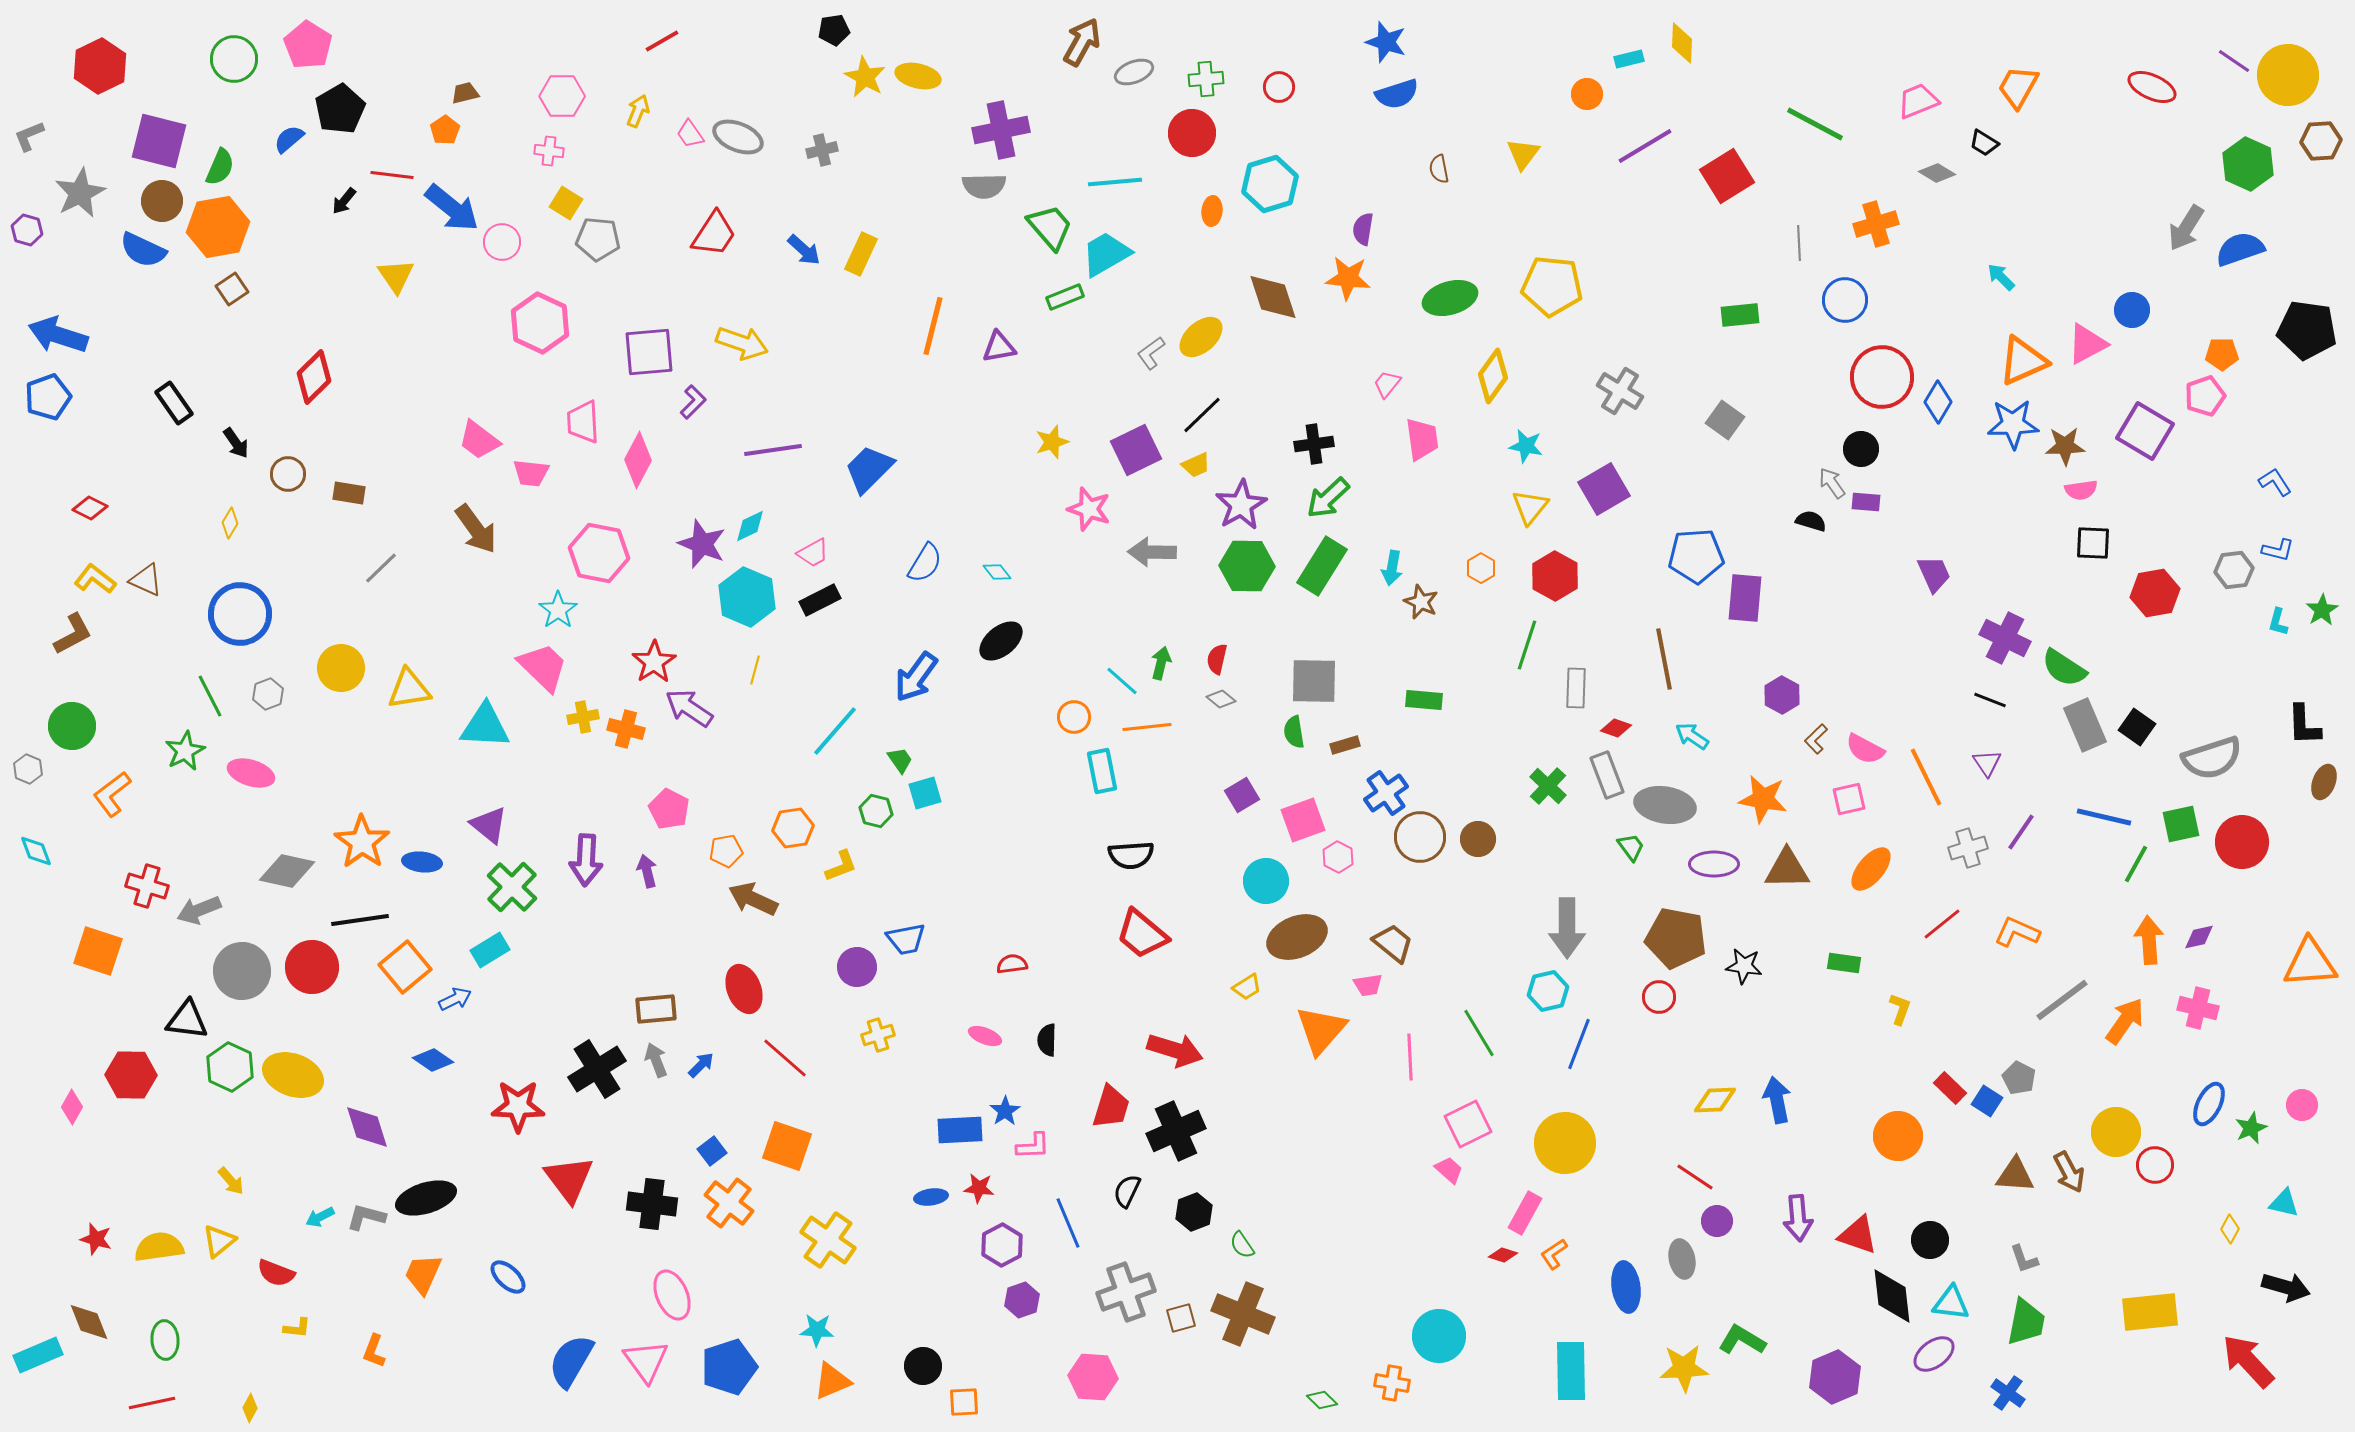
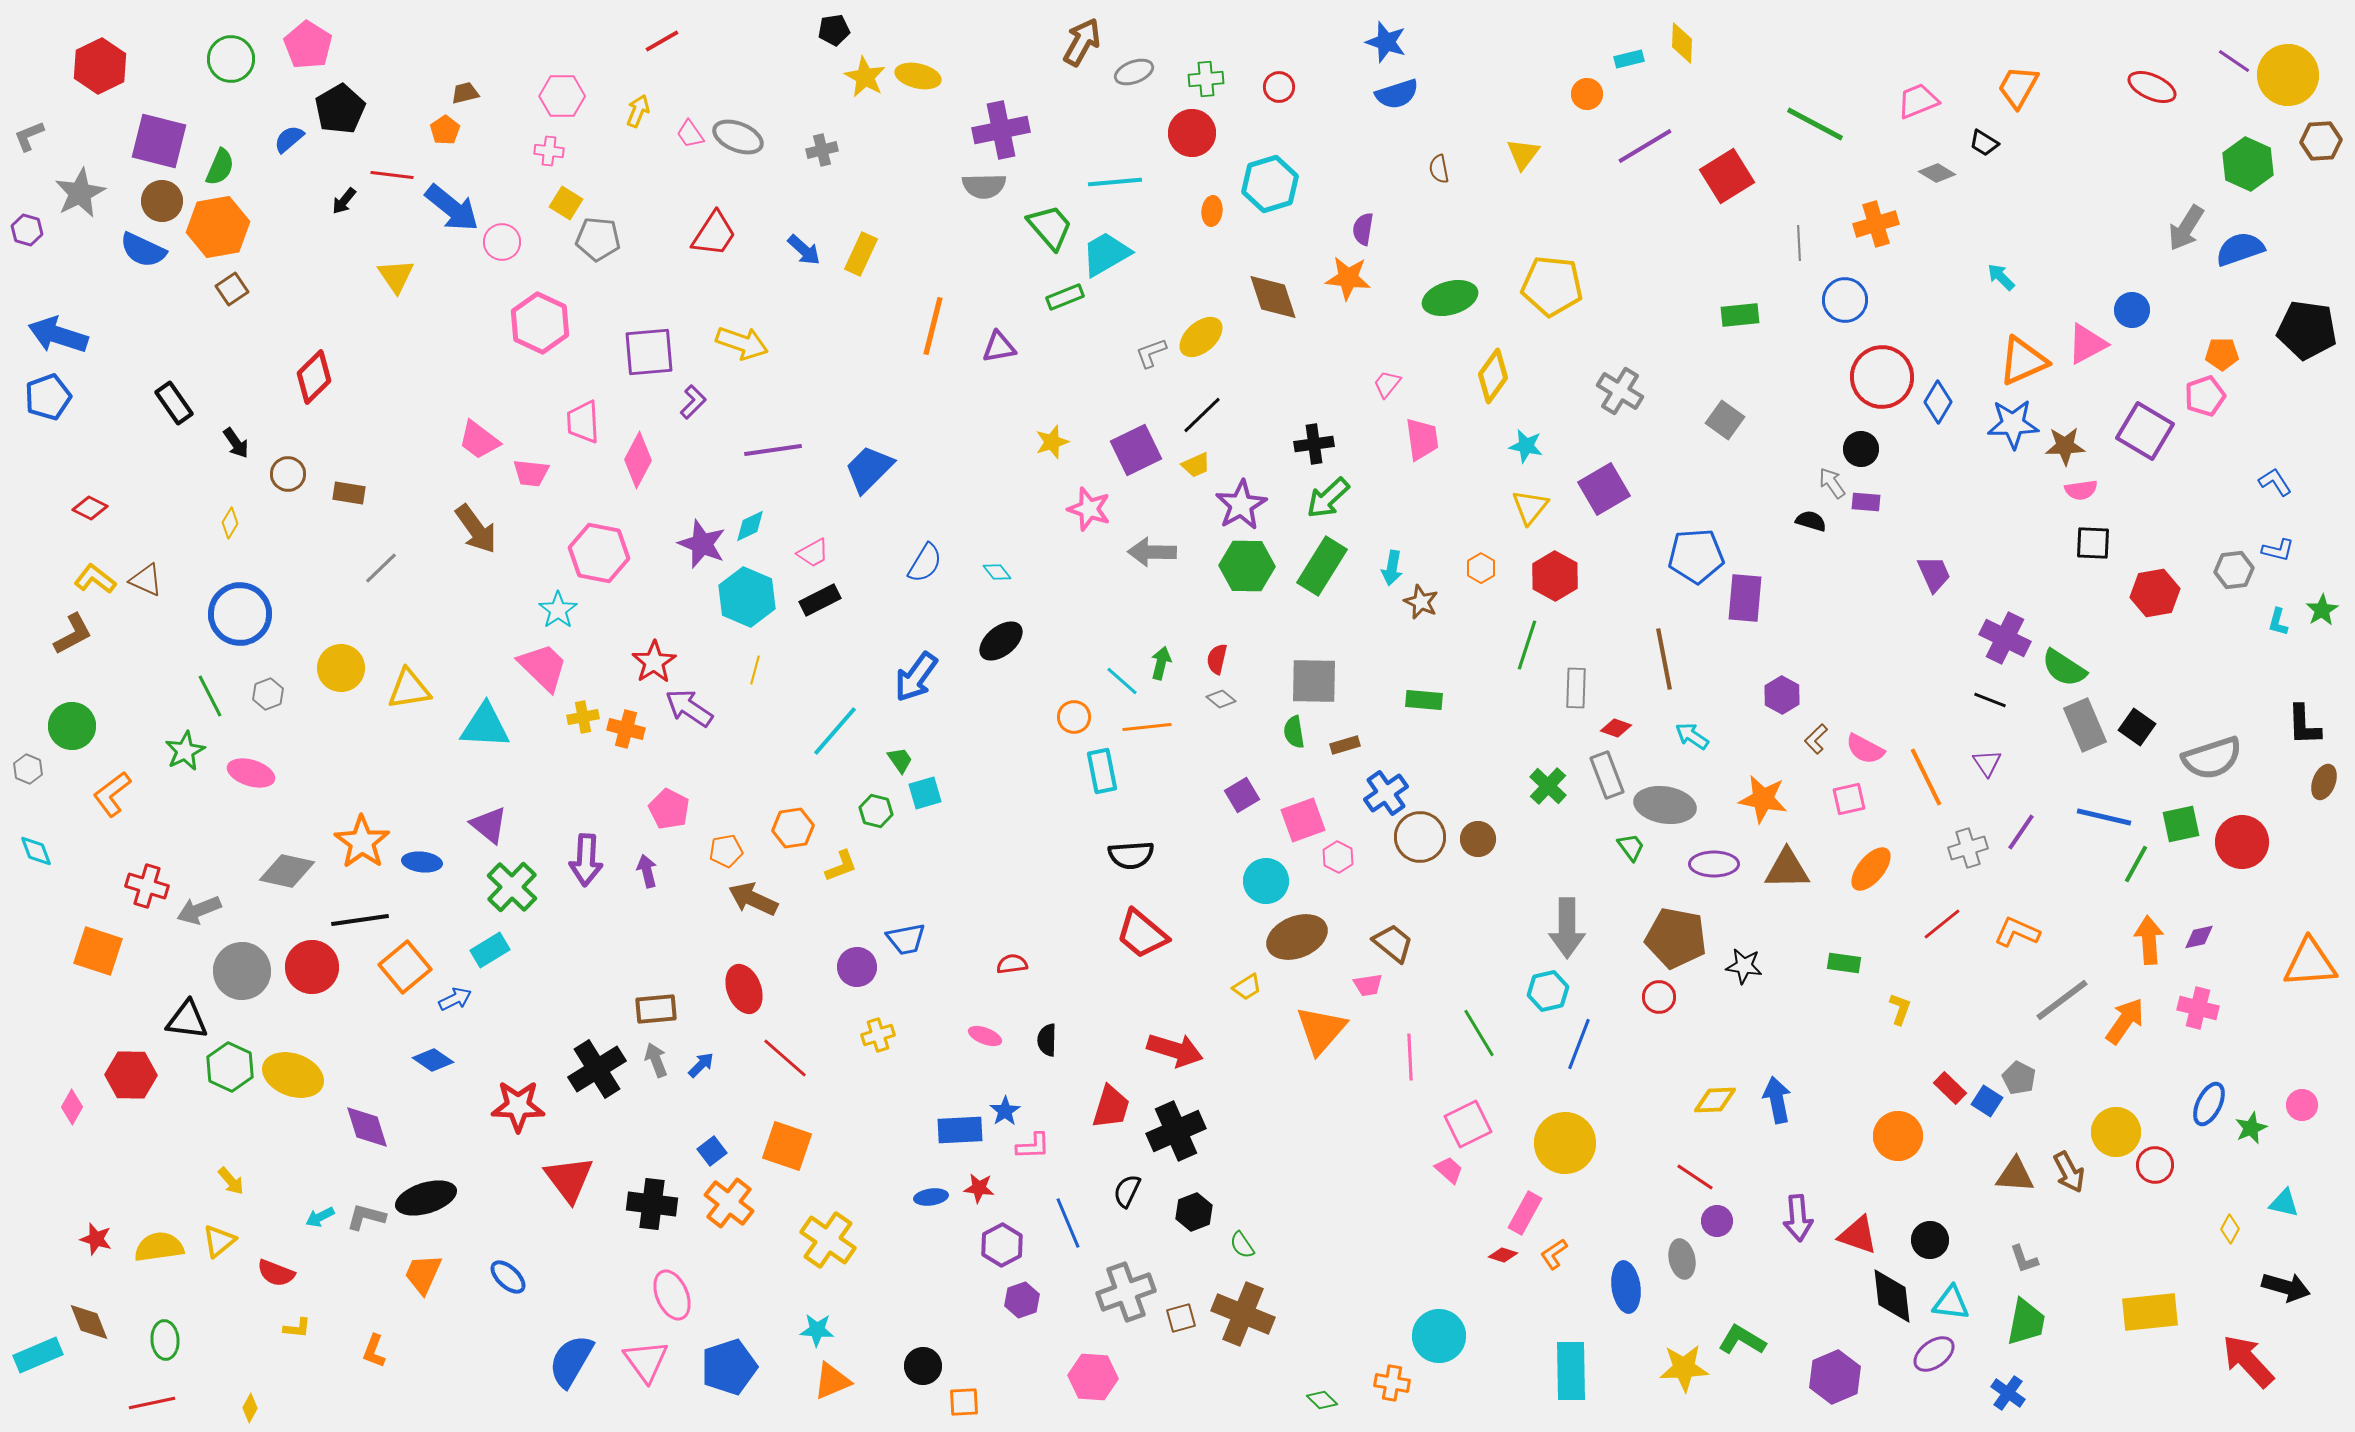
green circle at (234, 59): moved 3 px left
gray L-shape at (1151, 353): rotated 16 degrees clockwise
